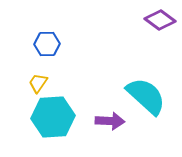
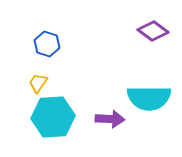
purple diamond: moved 7 px left, 11 px down
blue hexagon: rotated 20 degrees clockwise
cyan semicircle: moved 3 px right, 2 px down; rotated 138 degrees clockwise
purple arrow: moved 2 px up
